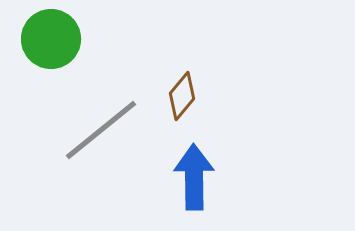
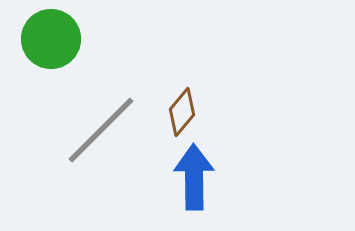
brown diamond: moved 16 px down
gray line: rotated 6 degrees counterclockwise
